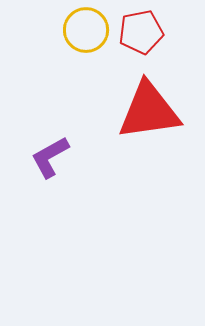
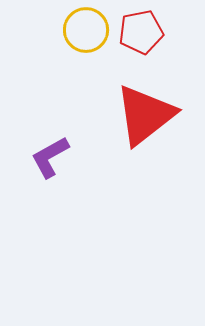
red triangle: moved 4 px left, 4 px down; rotated 30 degrees counterclockwise
